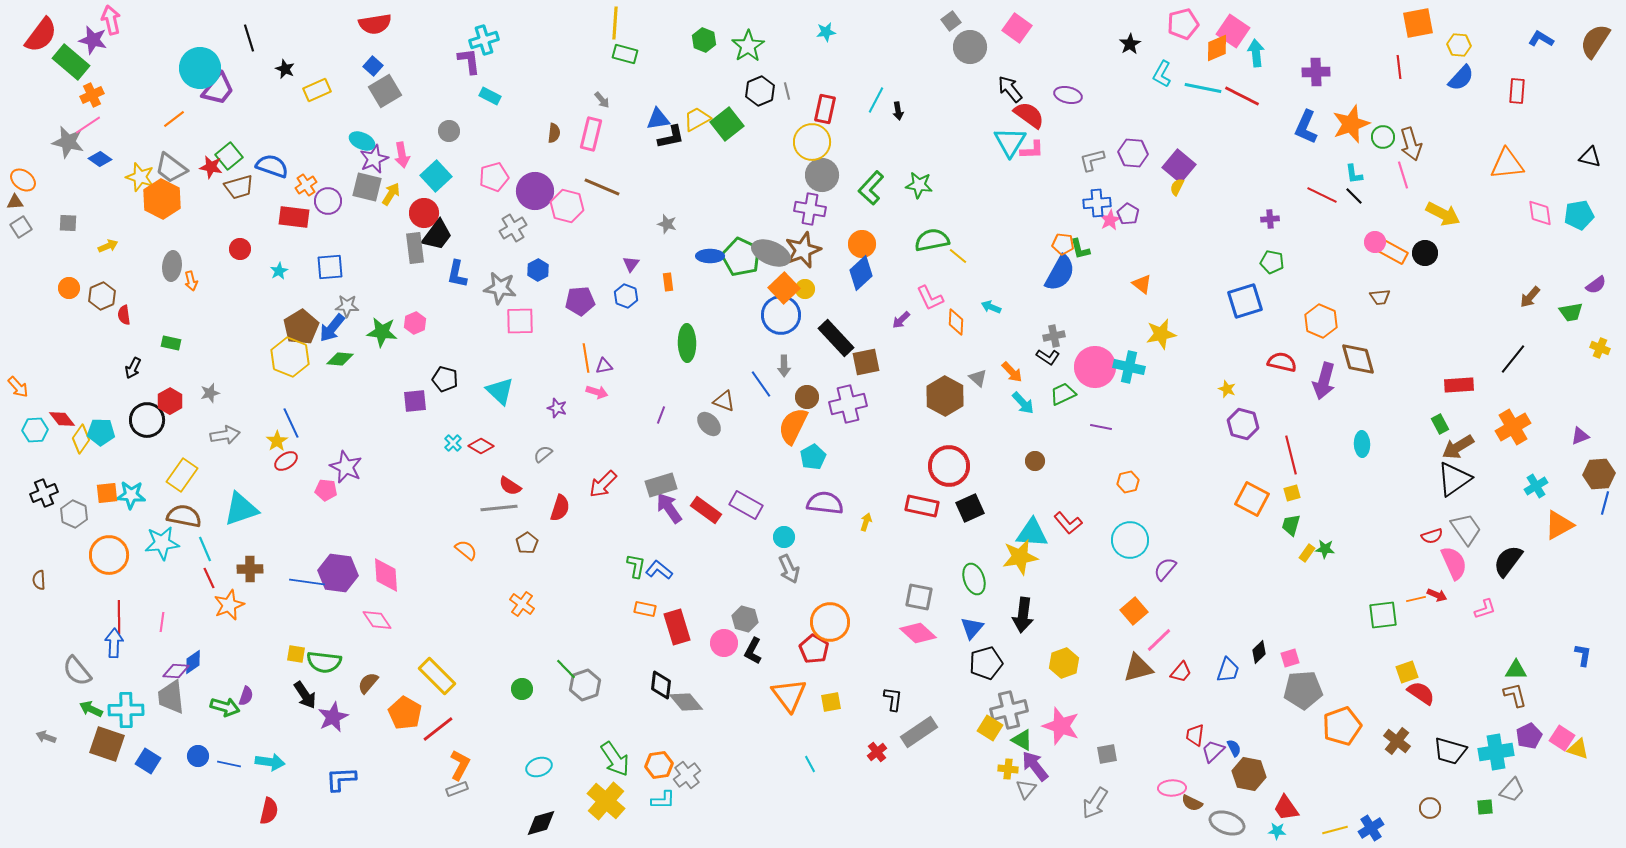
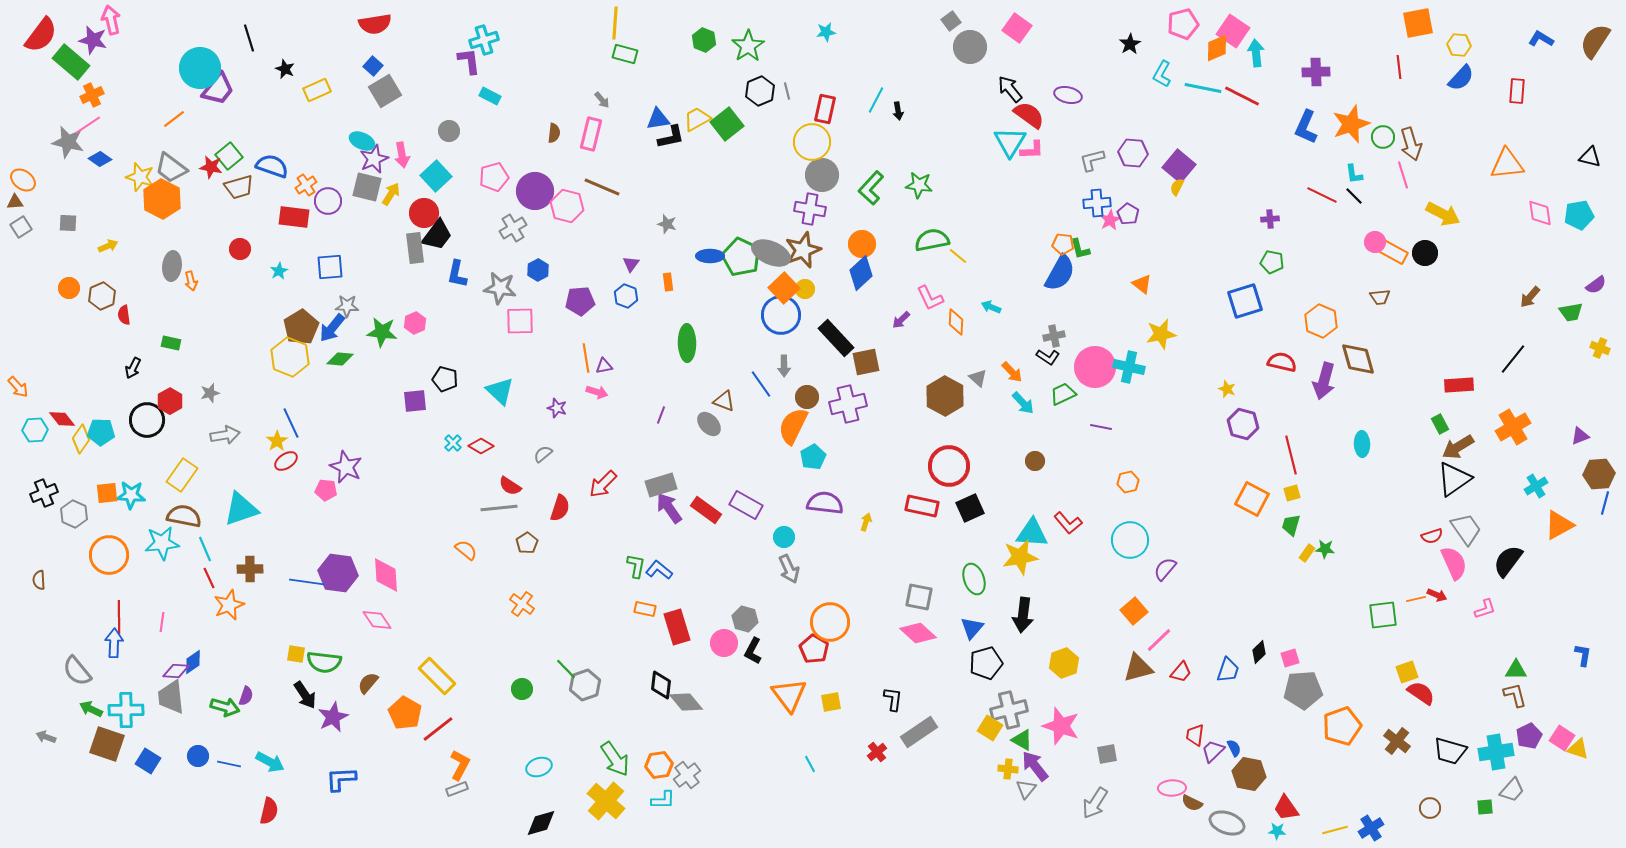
cyan arrow at (270, 762): rotated 20 degrees clockwise
